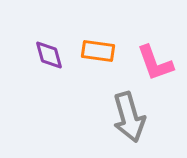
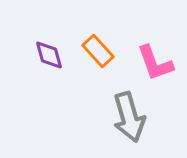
orange rectangle: rotated 40 degrees clockwise
